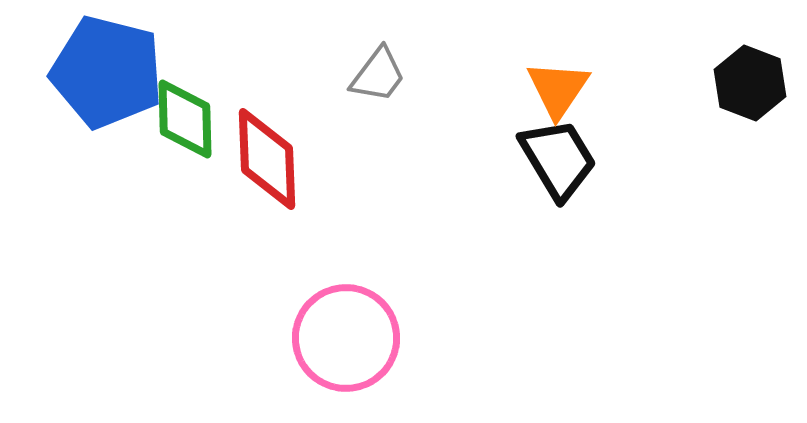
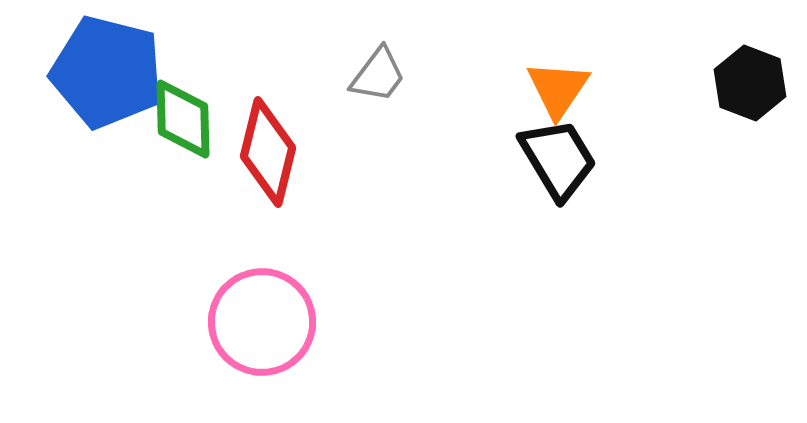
green diamond: moved 2 px left
red diamond: moved 1 px right, 7 px up; rotated 16 degrees clockwise
pink circle: moved 84 px left, 16 px up
